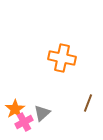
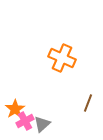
orange cross: rotated 12 degrees clockwise
gray triangle: moved 11 px down
pink cross: moved 1 px right, 1 px up
